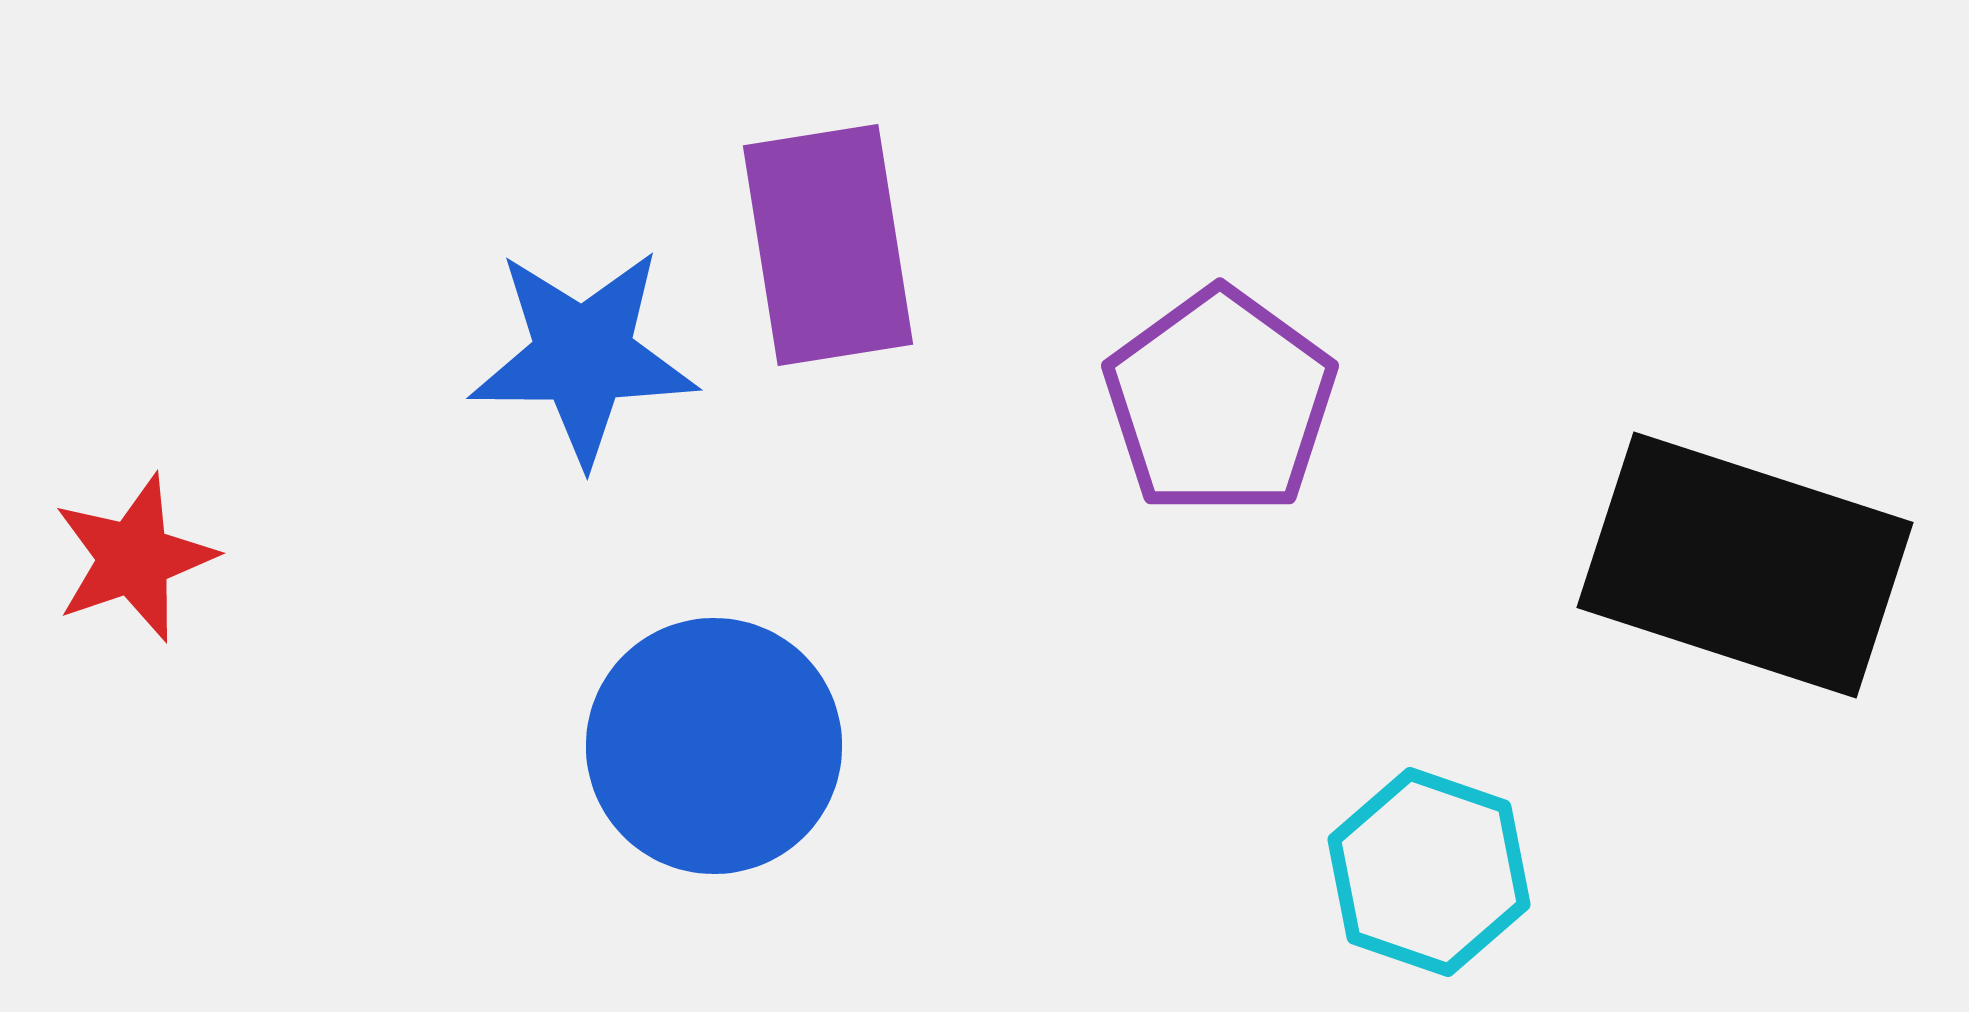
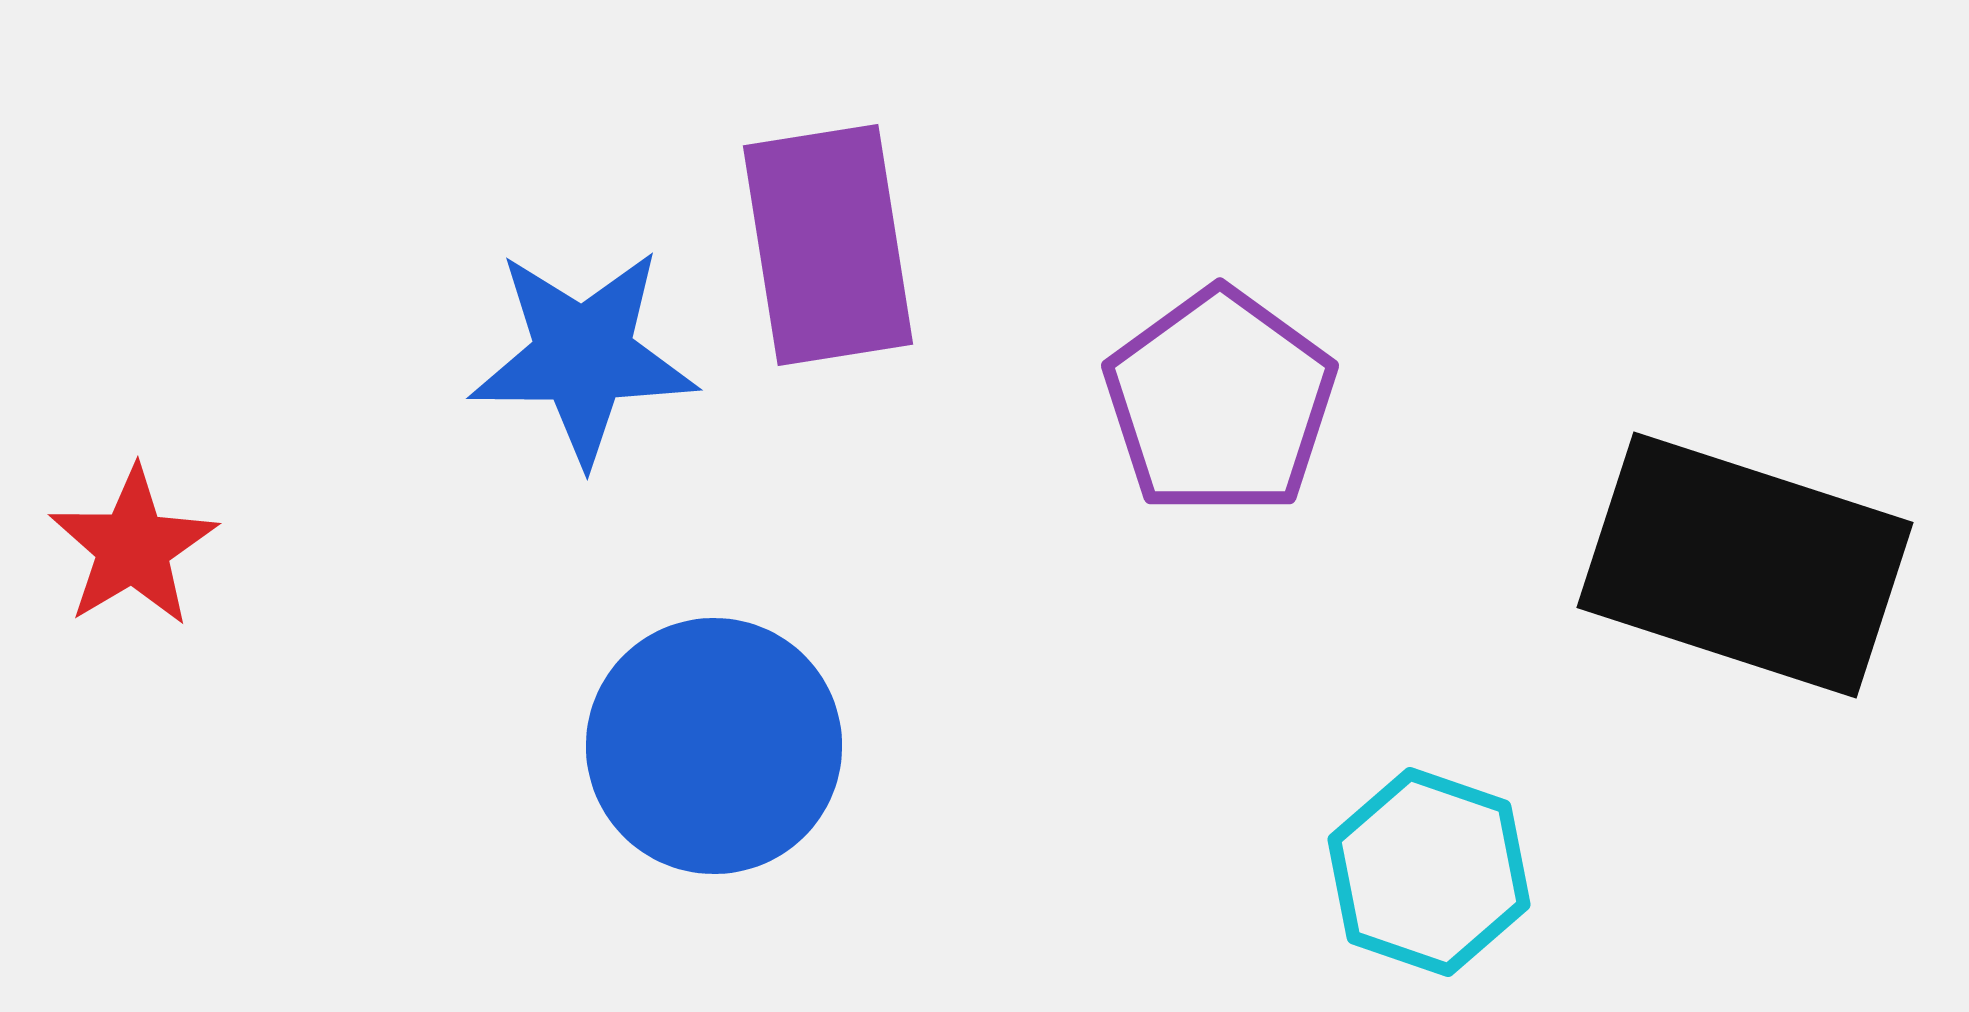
red star: moved 1 px left, 11 px up; rotated 12 degrees counterclockwise
